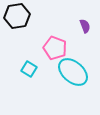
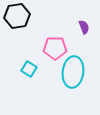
purple semicircle: moved 1 px left, 1 px down
pink pentagon: rotated 20 degrees counterclockwise
cyan ellipse: rotated 56 degrees clockwise
